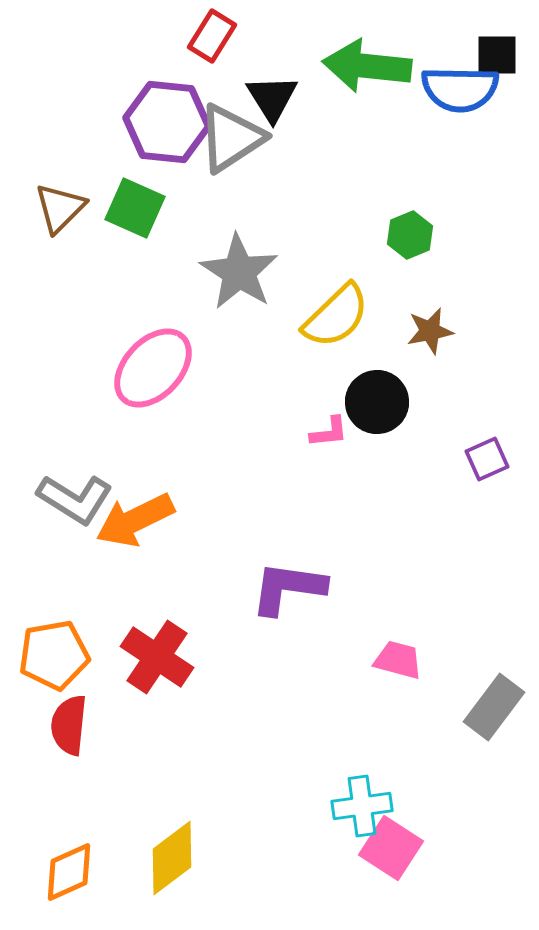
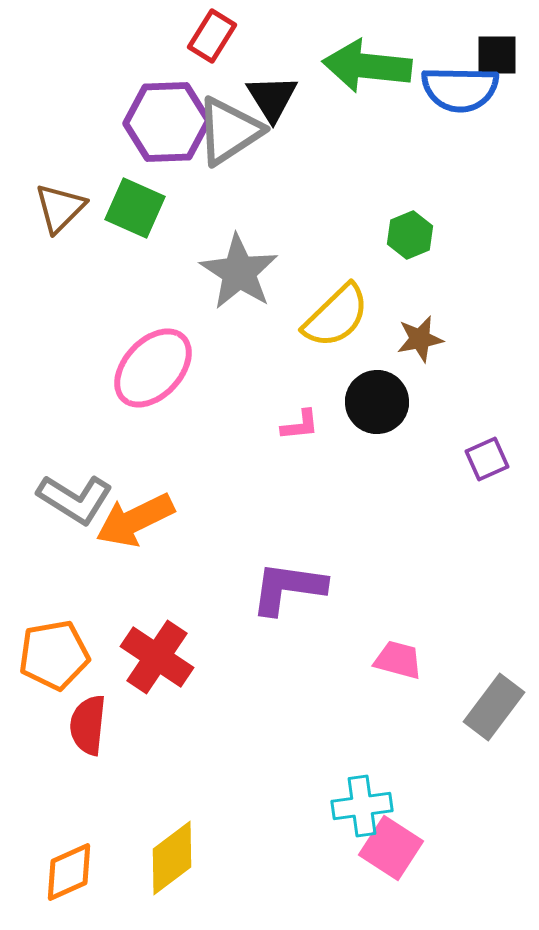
purple hexagon: rotated 8 degrees counterclockwise
gray triangle: moved 2 px left, 7 px up
brown star: moved 10 px left, 8 px down
pink L-shape: moved 29 px left, 7 px up
red semicircle: moved 19 px right
